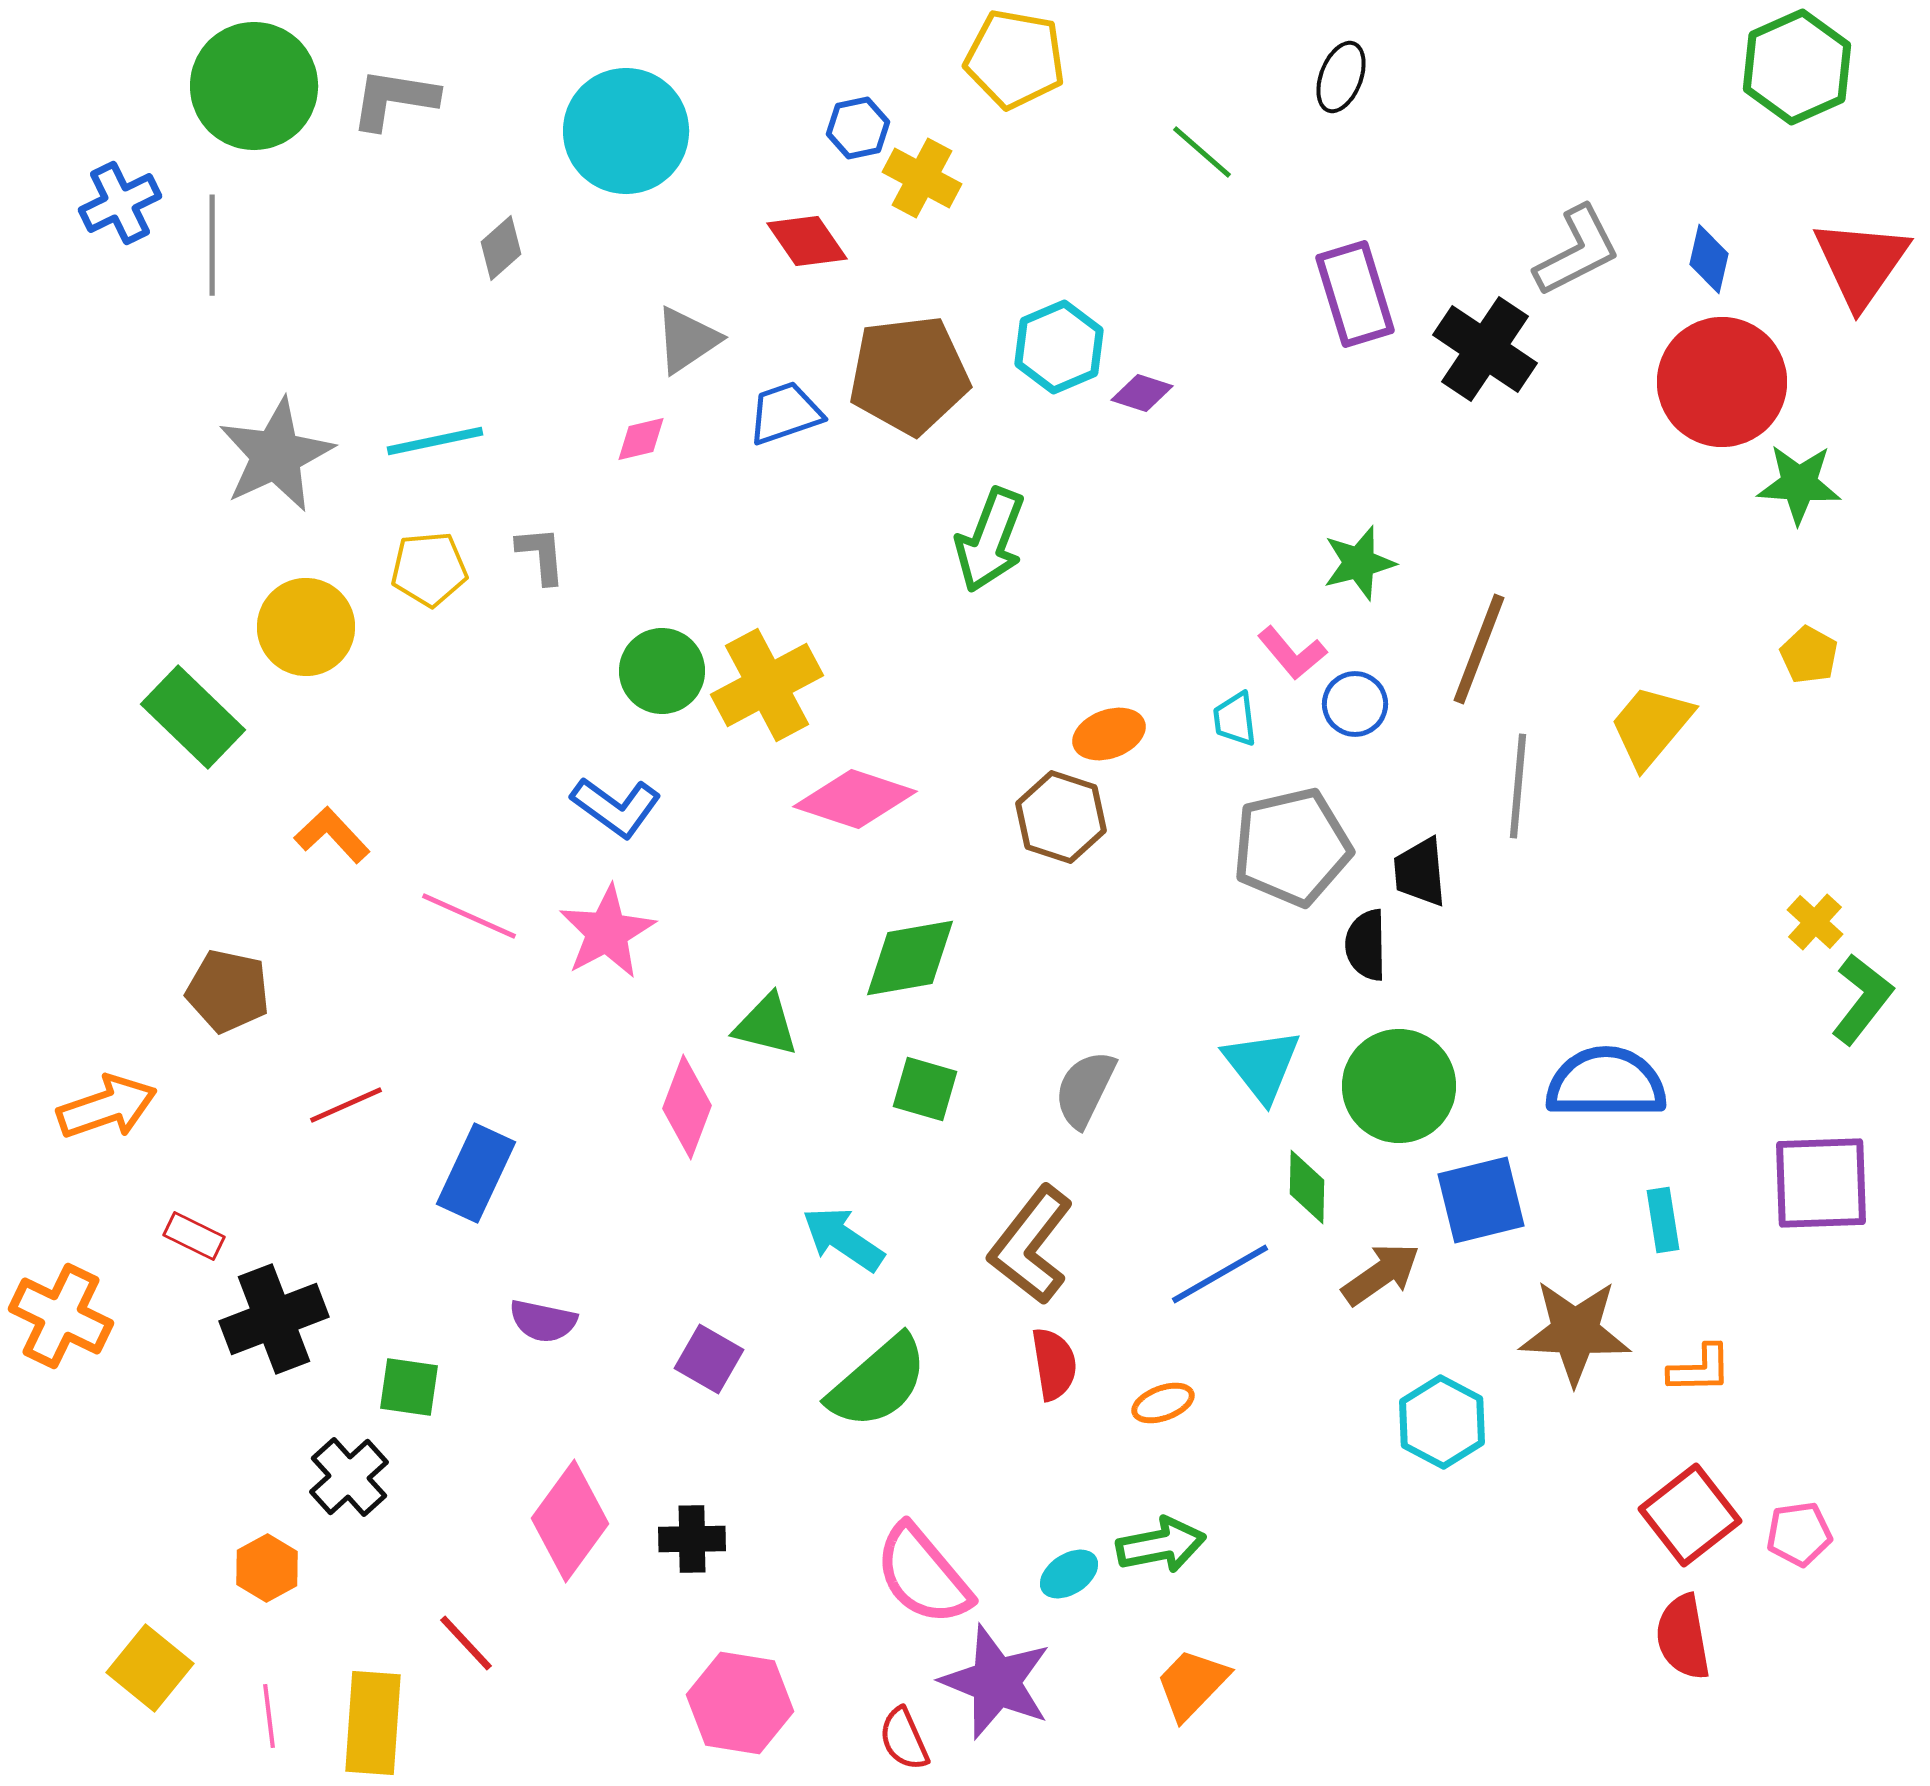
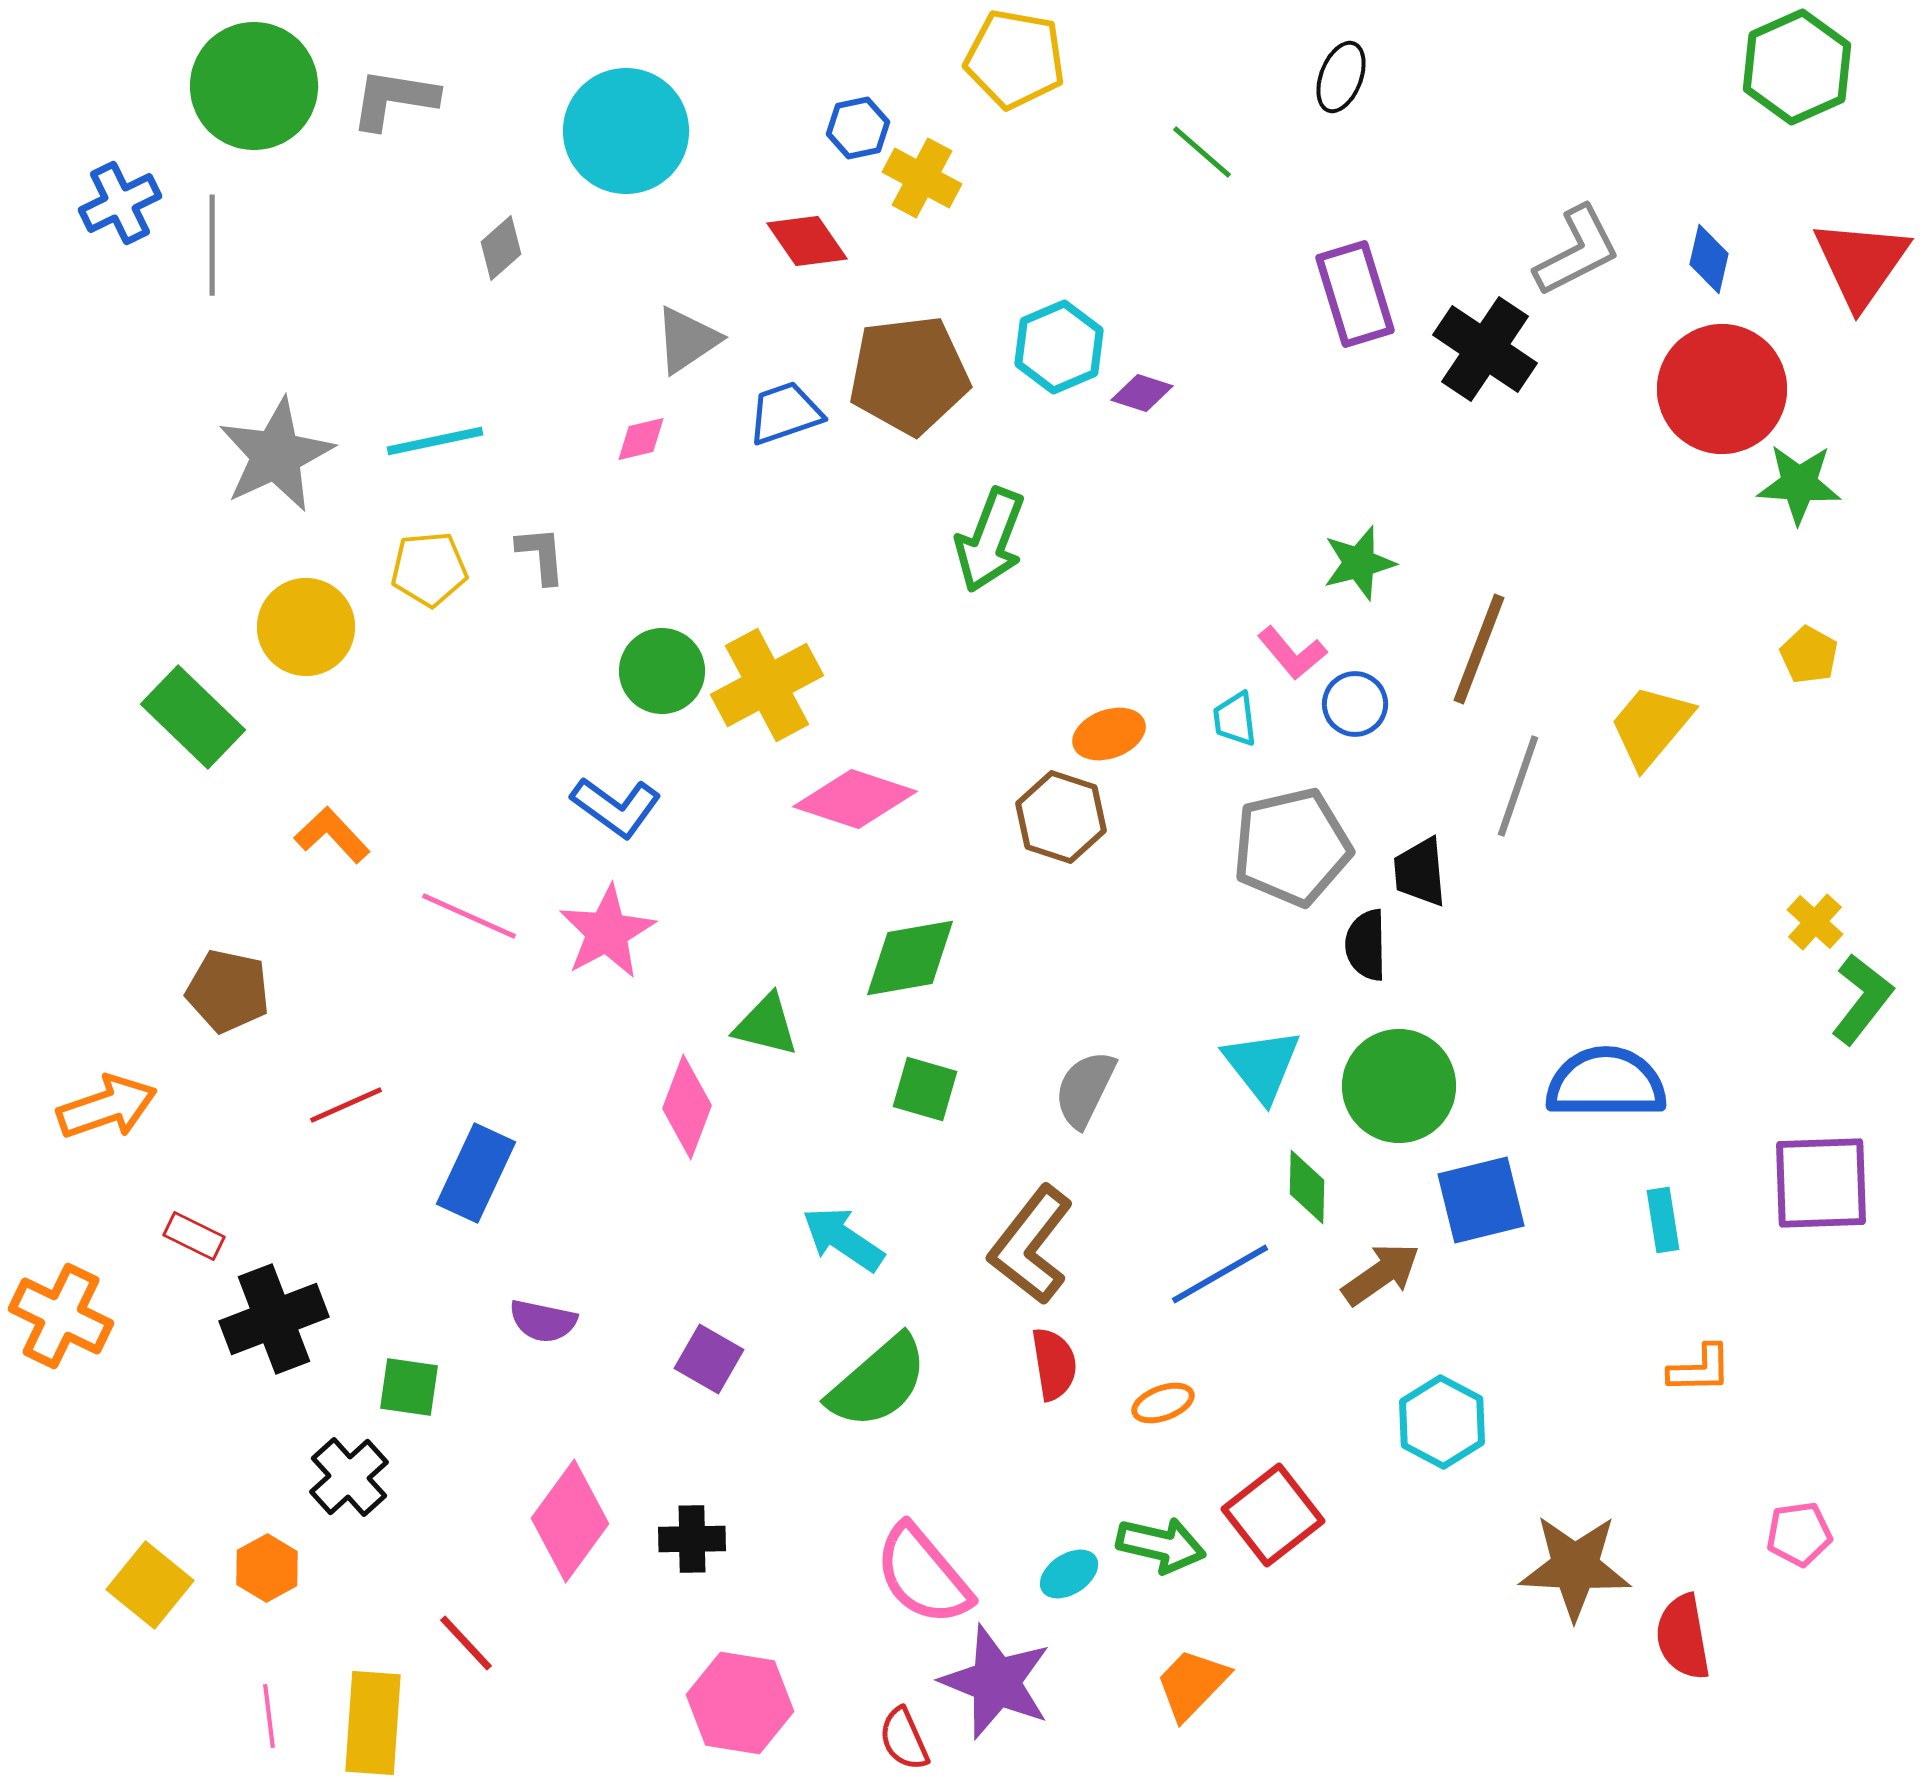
red circle at (1722, 382): moved 7 px down
gray line at (1518, 786): rotated 14 degrees clockwise
brown star at (1575, 1332): moved 235 px down
red square at (1690, 1515): moved 417 px left
green arrow at (1161, 1545): rotated 24 degrees clockwise
yellow square at (150, 1668): moved 83 px up
